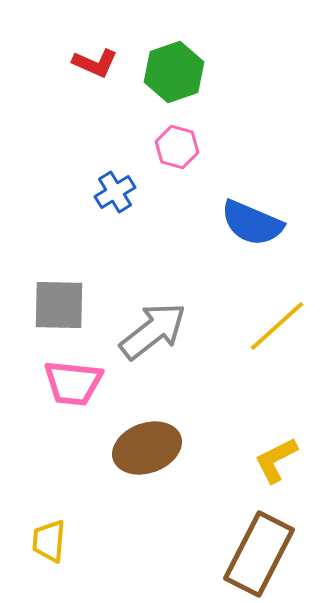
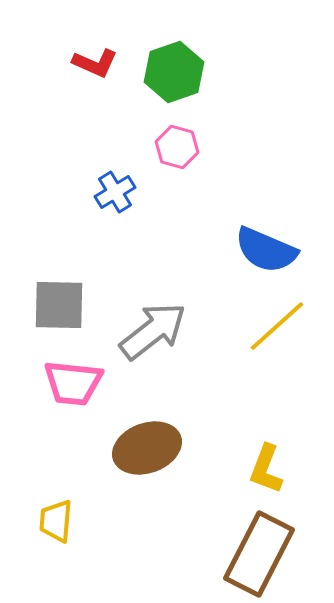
blue semicircle: moved 14 px right, 27 px down
yellow L-shape: moved 10 px left, 9 px down; rotated 42 degrees counterclockwise
yellow trapezoid: moved 7 px right, 20 px up
